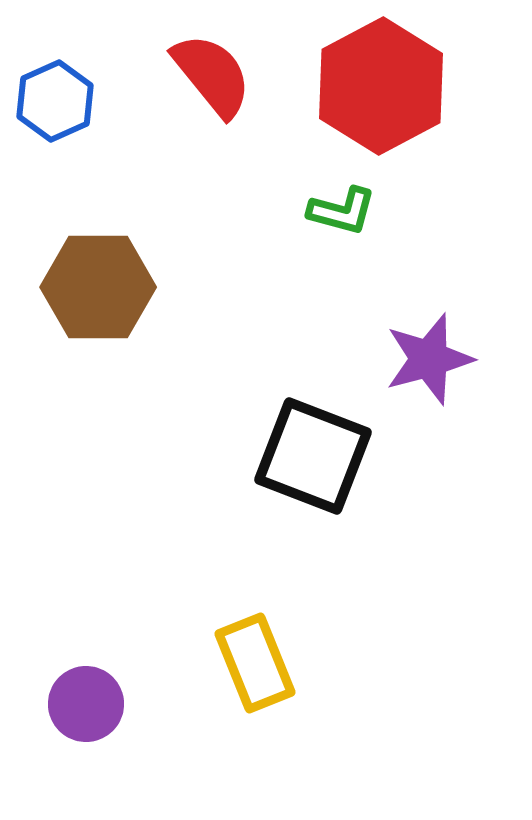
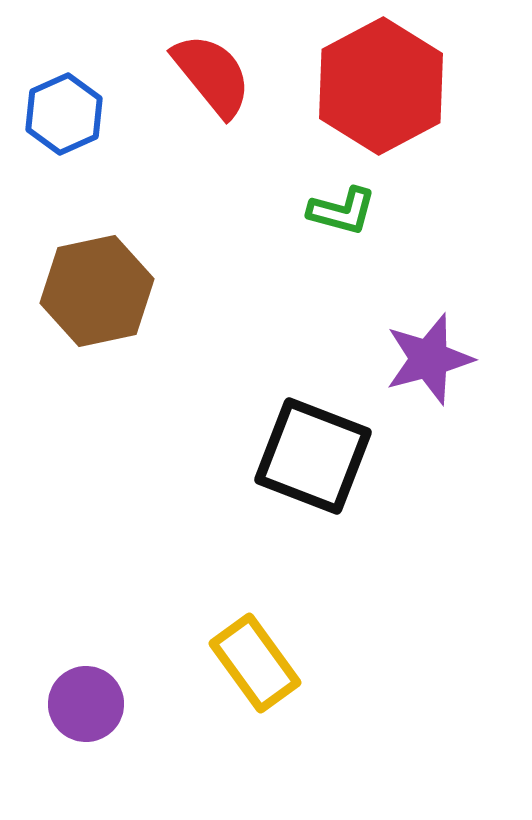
blue hexagon: moved 9 px right, 13 px down
brown hexagon: moved 1 px left, 4 px down; rotated 12 degrees counterclockwise
yellow rectangle: rotated 14 degrees counterclockwise
